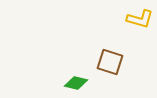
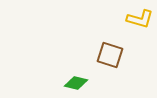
brown square: moved 7 px up
